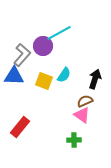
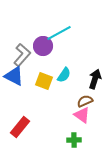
blue triangle: rotated 25 degrees clockwise
